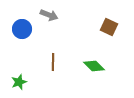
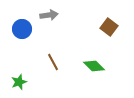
gray arrow: rotated 30 degrees counterclockwise
brown square: rotated 12 degrees clockwise
brown line: rotated 30 degrees counterclockwise
